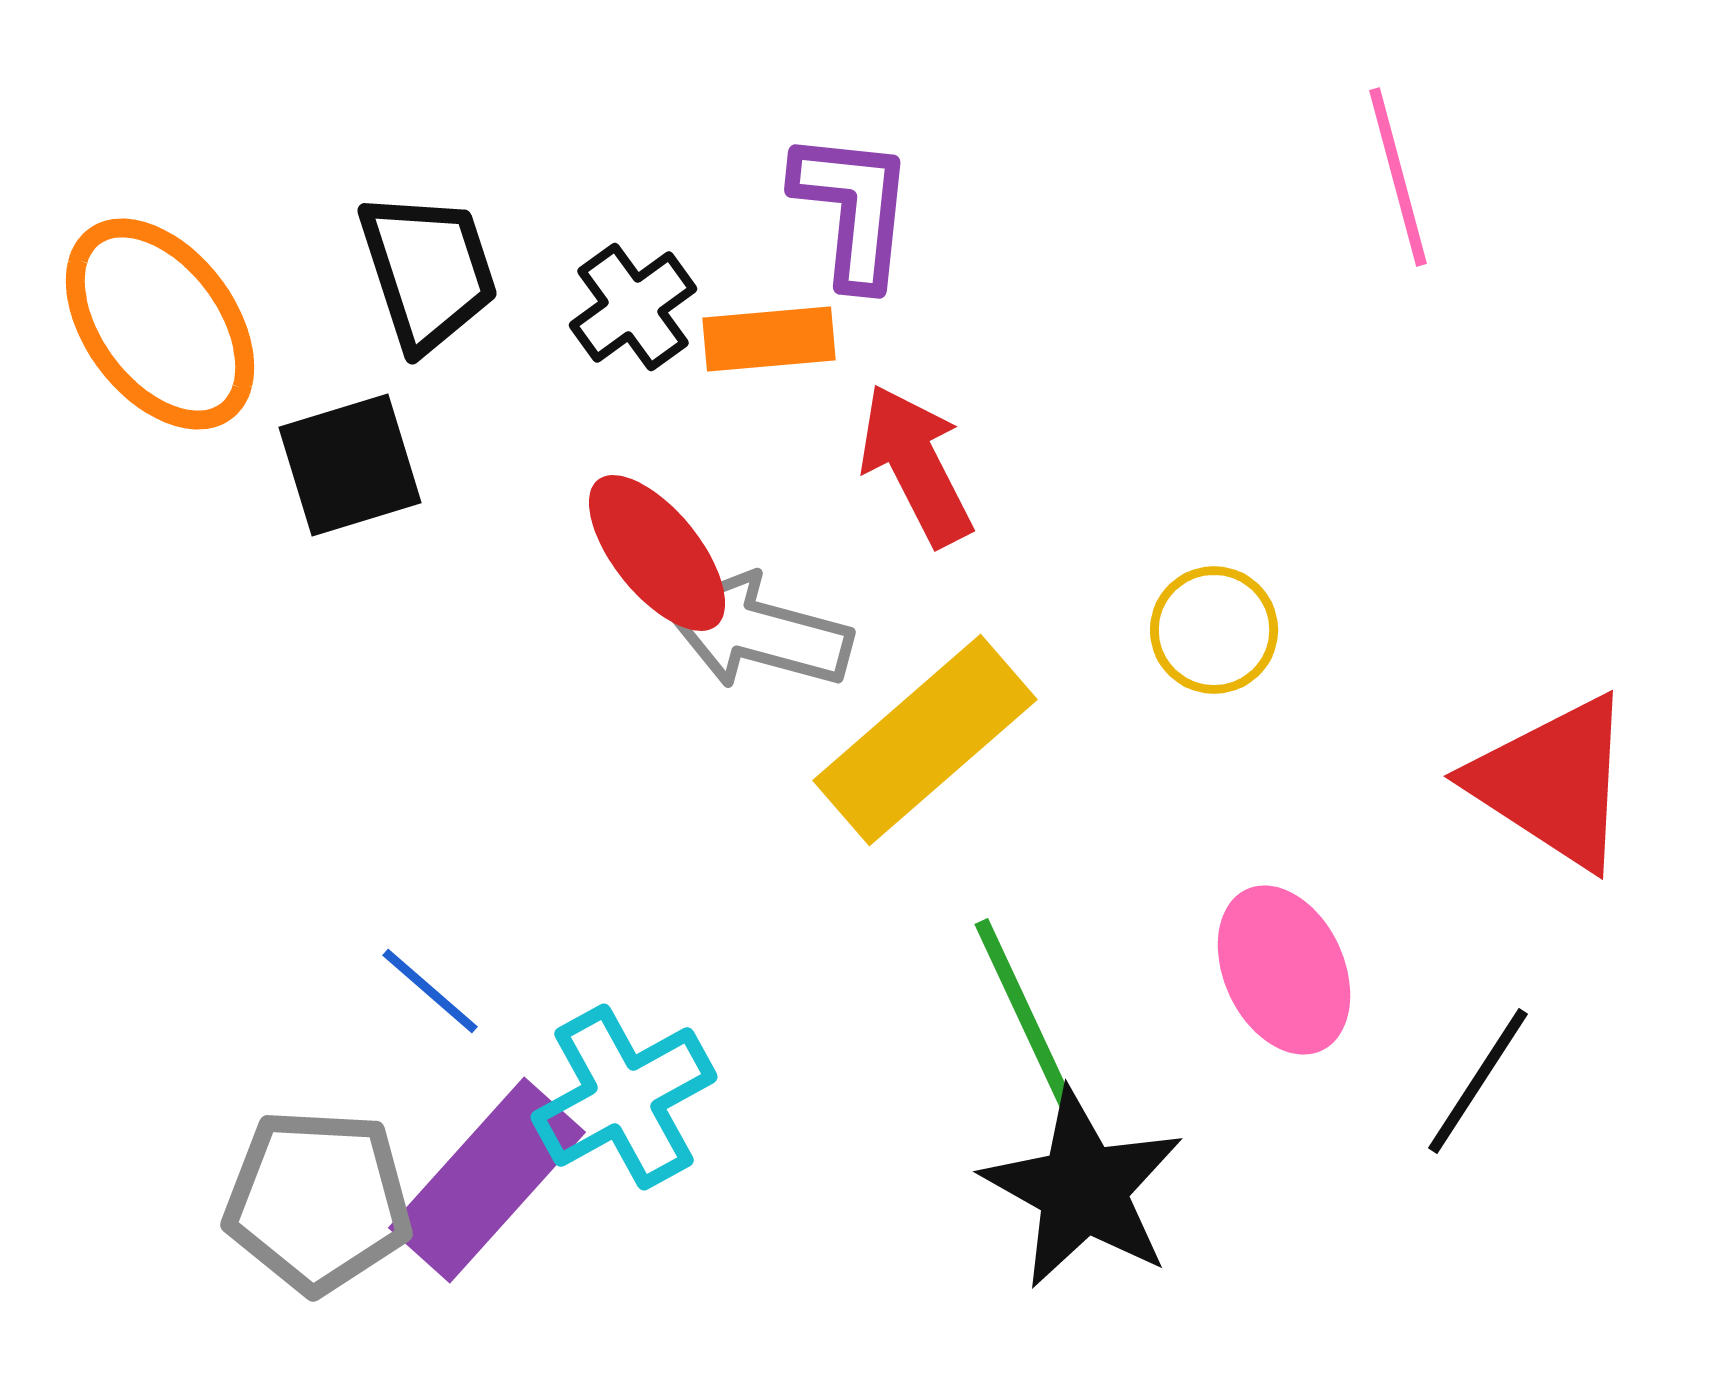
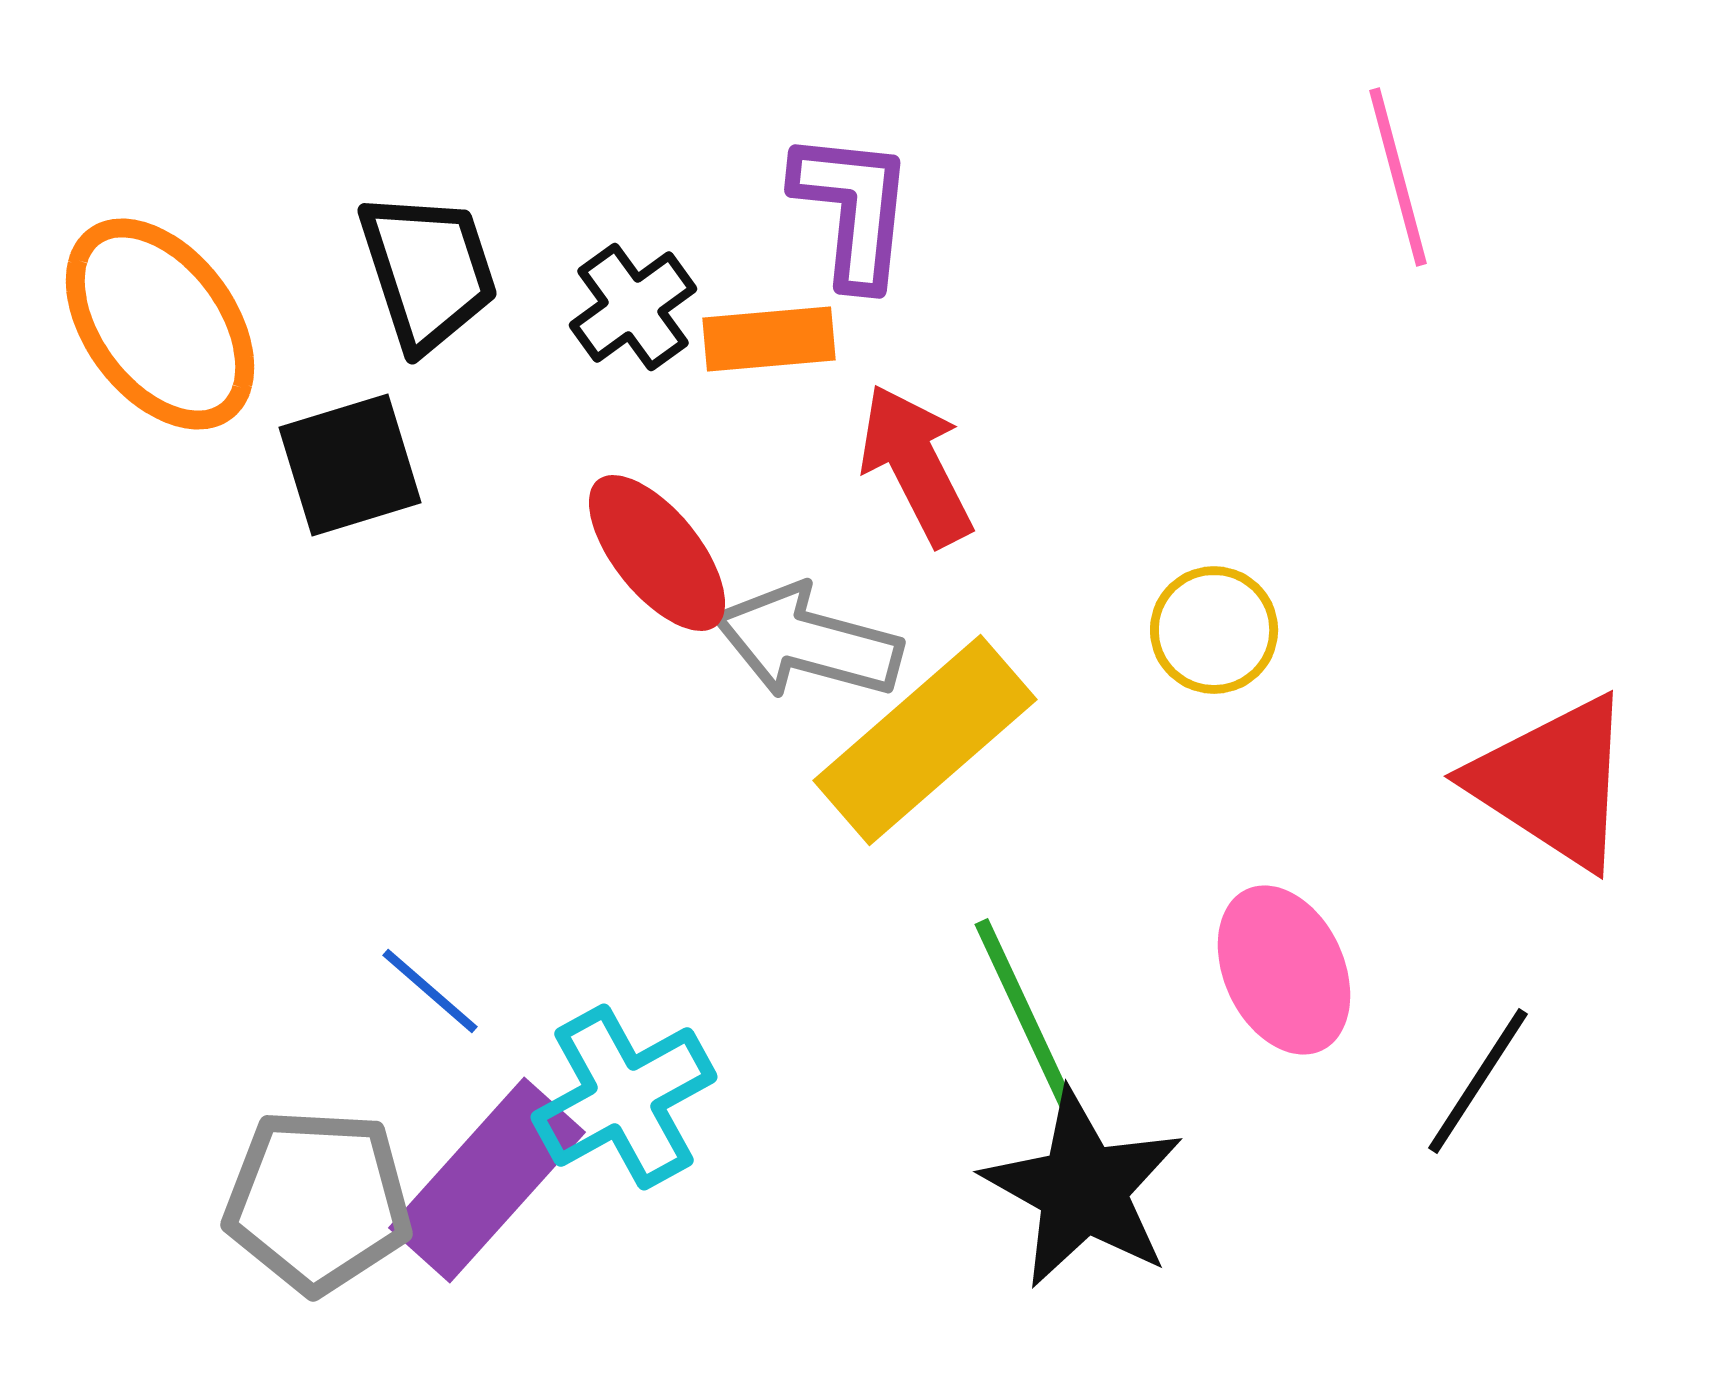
gray arrow: moved 50 px right, 10 px down
